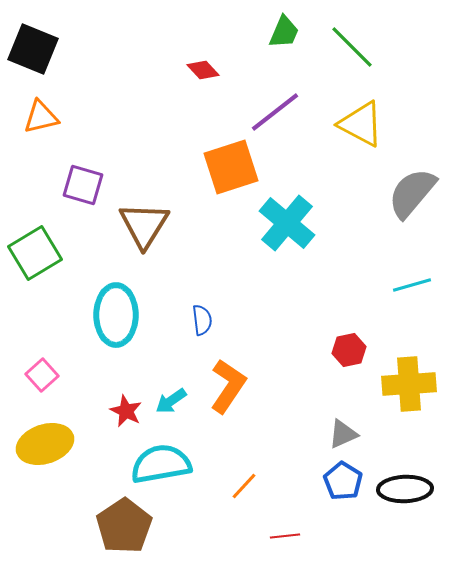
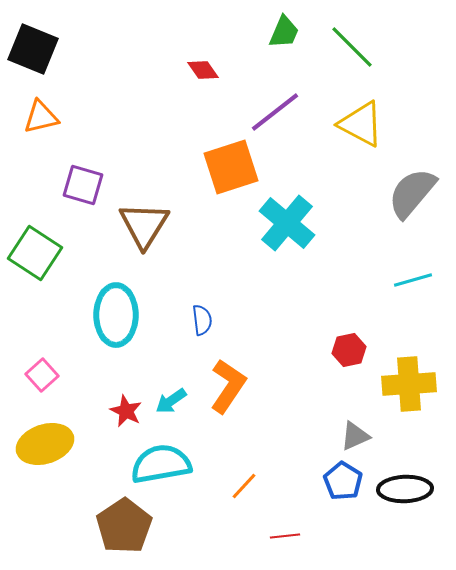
red diamond: rotated 8 degrees clockwise
green square: rotated 26 degrees counterclockwise
cyan line: moved 1 px right, 5 px up
gray triangle: moved 12 px right, 2 px down
